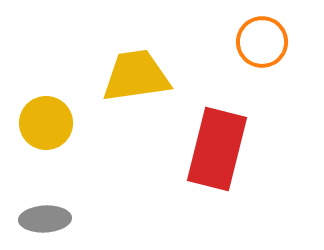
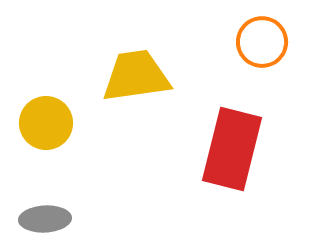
red rectangle: moved 15 px right
